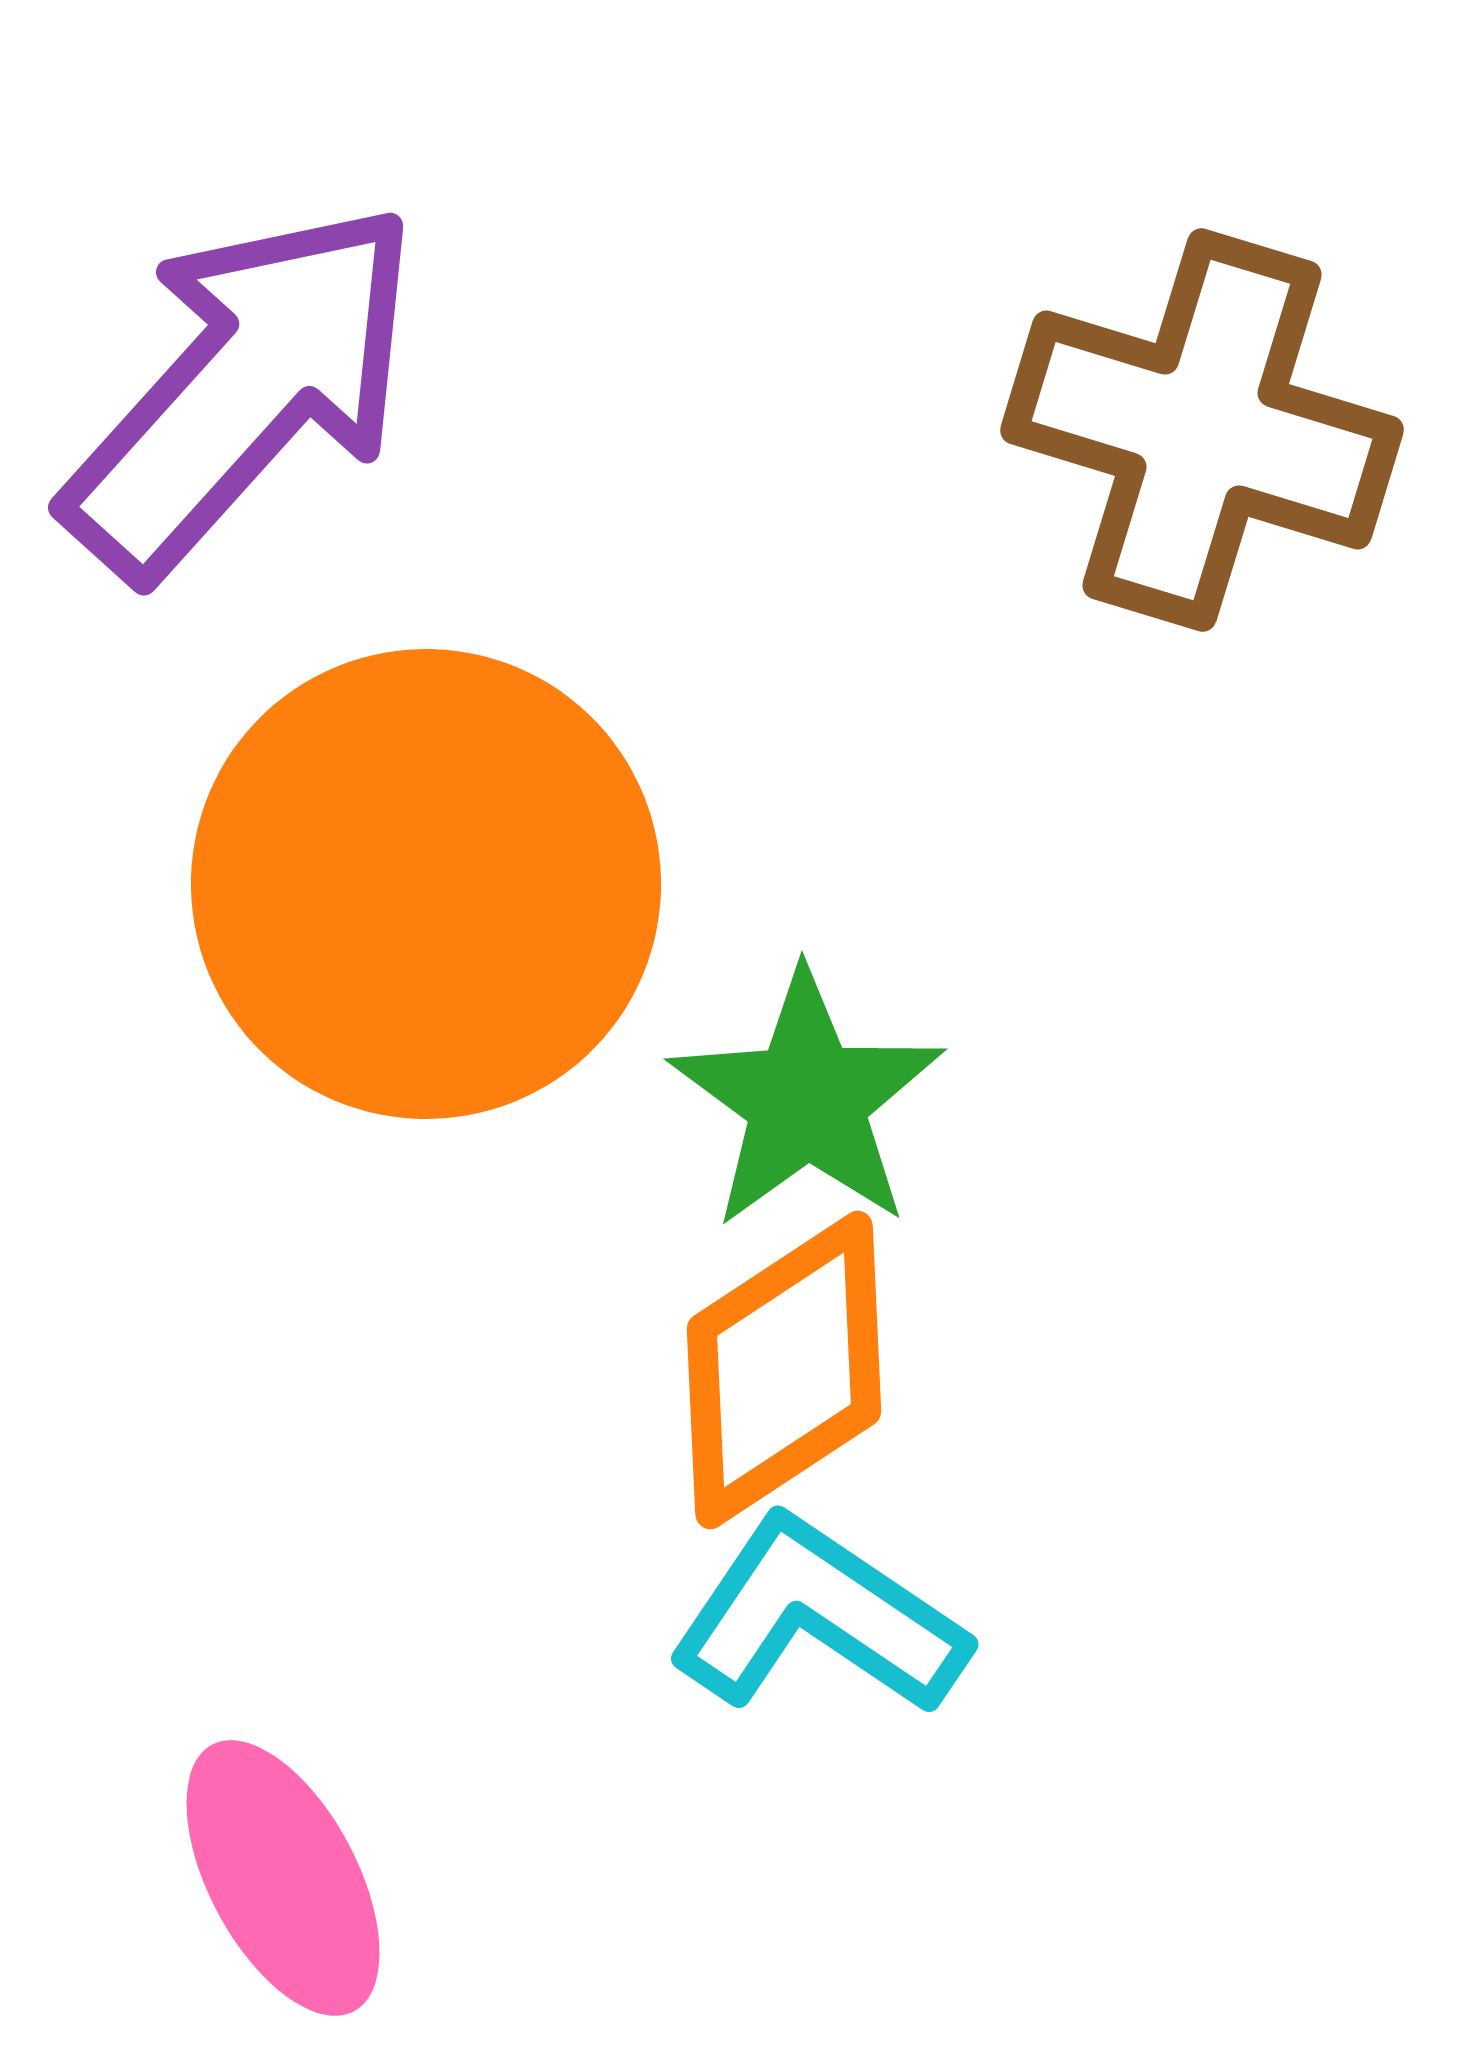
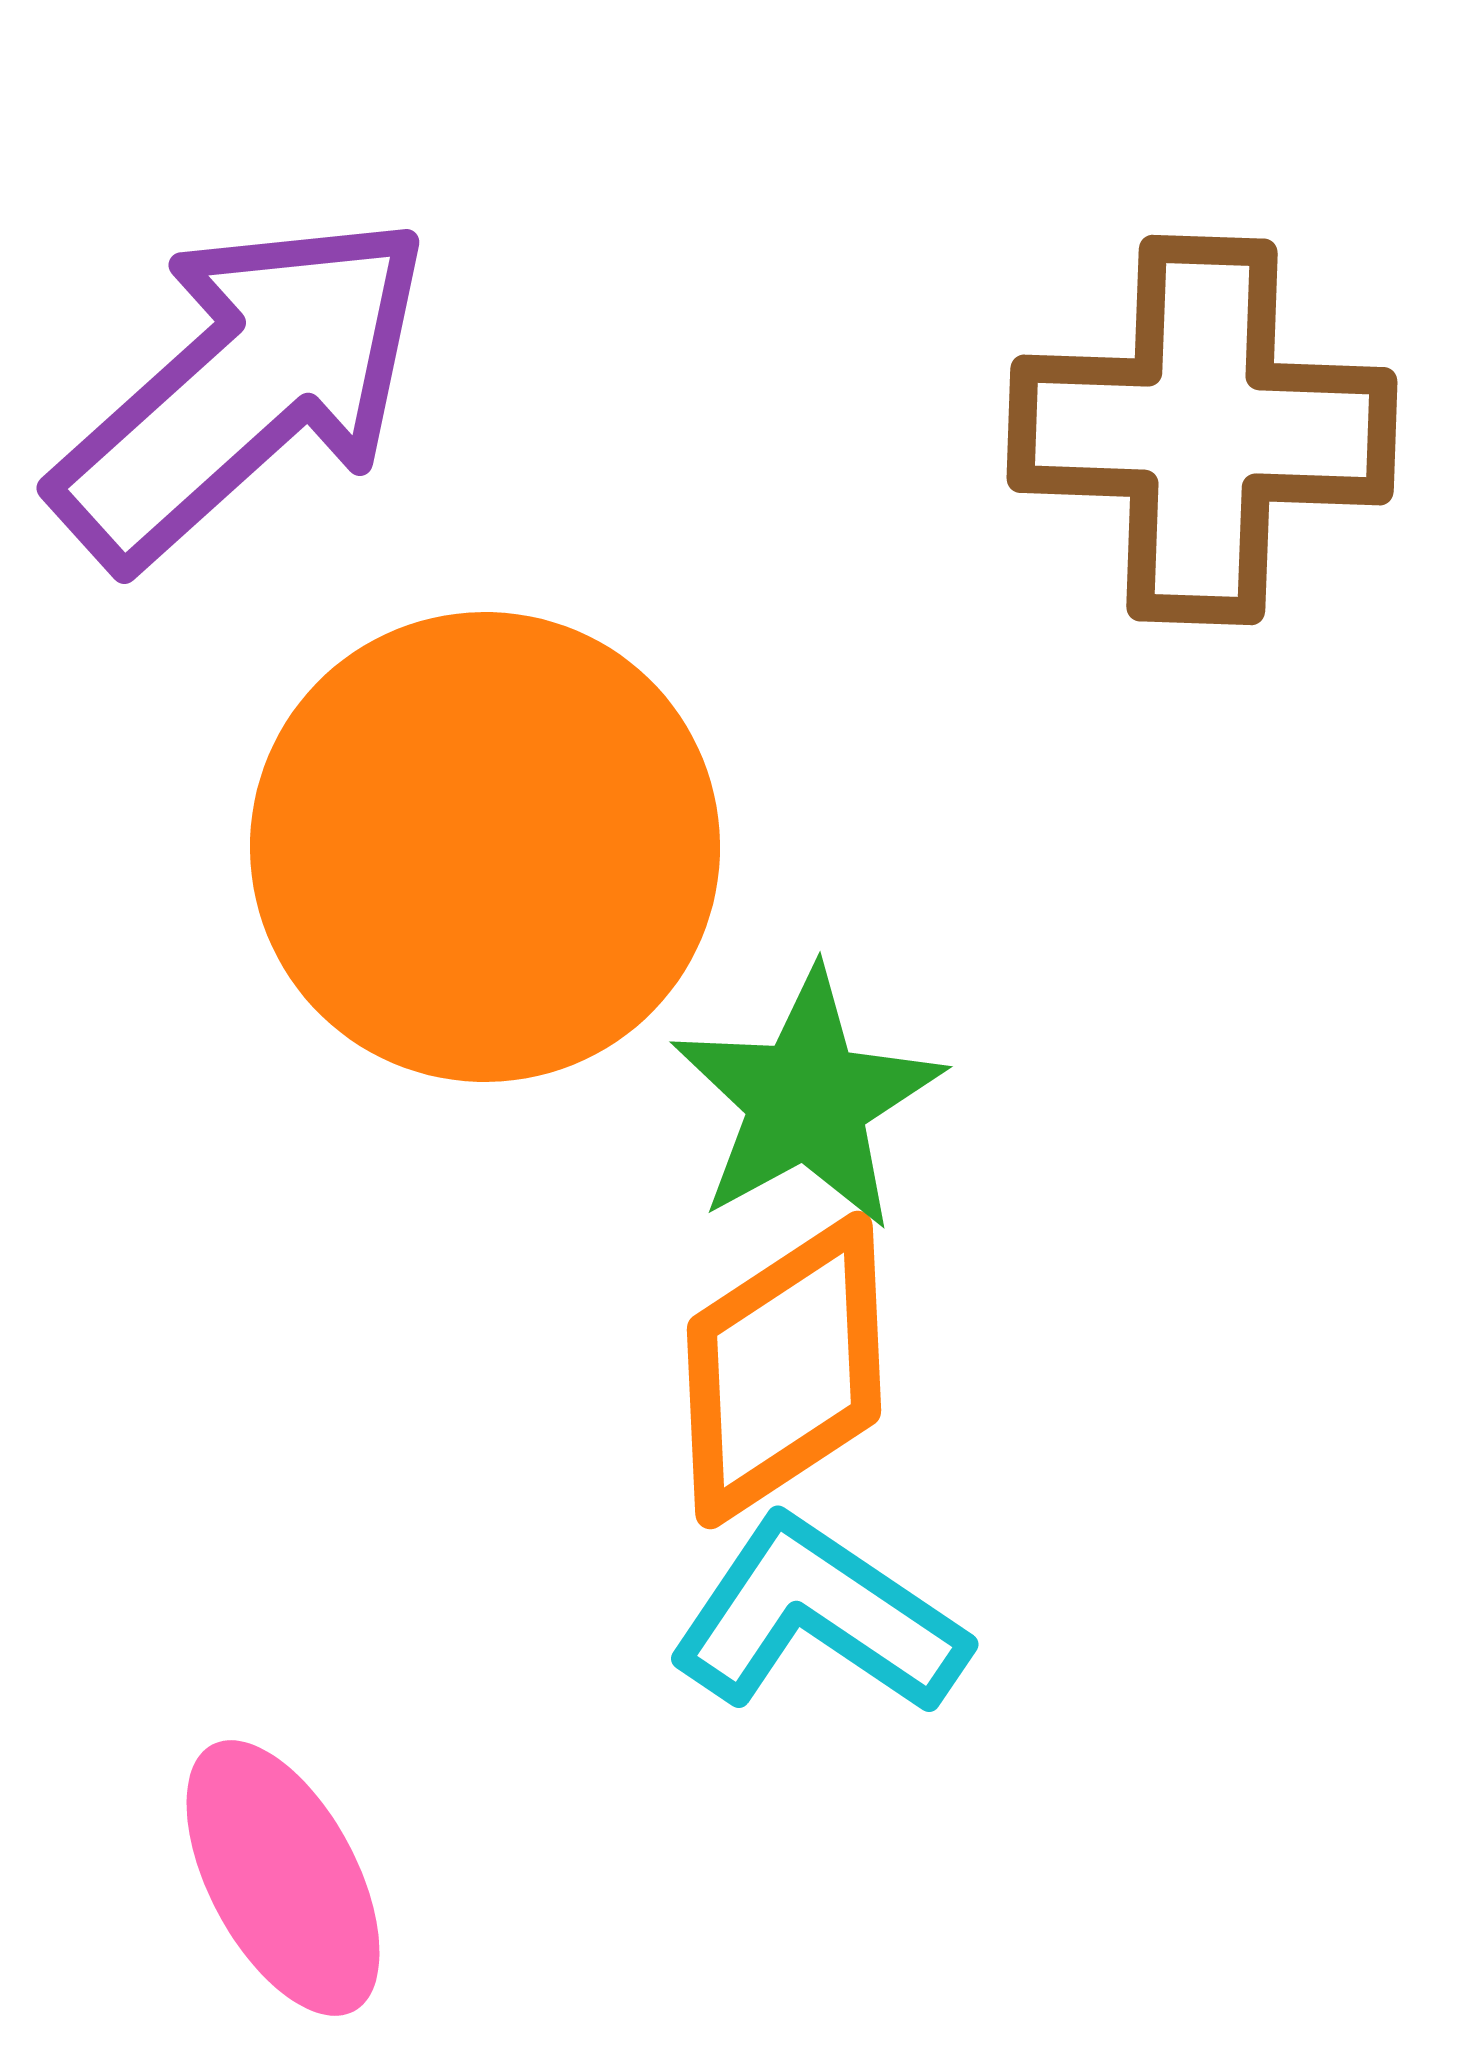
purple arrow: rotated 6 degrees clockwise
brown cross: rotated 15 degrees counterclockwise
orange circle: moved 59 px right, 37 px up
green star: rotated 7 degrees clockwise
